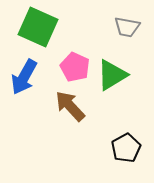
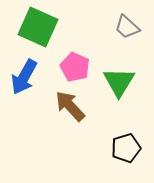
gray trapezoid: rotated 32 degrees clockwise
green triangle: moved 7 px right, 7 px down; rotated 28 degrees counterclockwise
black pentagon: rotated 12 degrees clockwise
